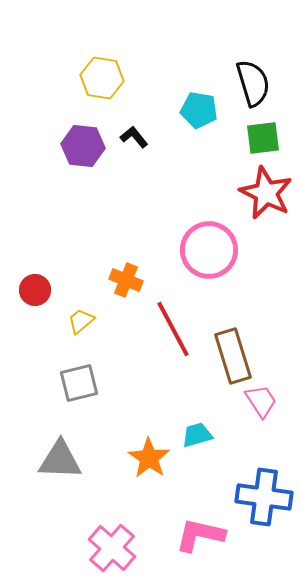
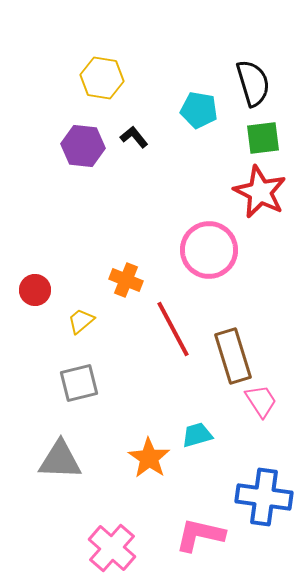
red star: moved 6 px left, 1 px up
